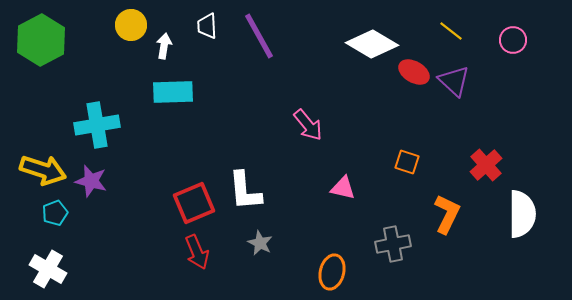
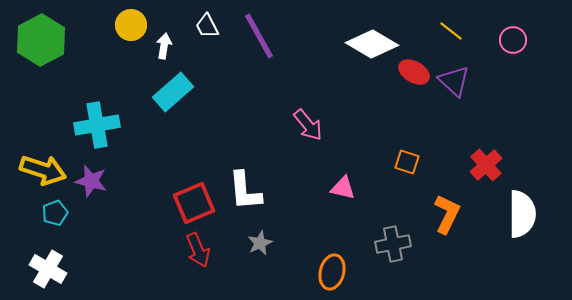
white trapezoid: rotated 24 degrees counterclockwise
cyan rectangle: rotated 39 degrees counterclockwise
gray star: rotated 20 degrees clockwise
red arrow: moved 1 px right, 2 px up
